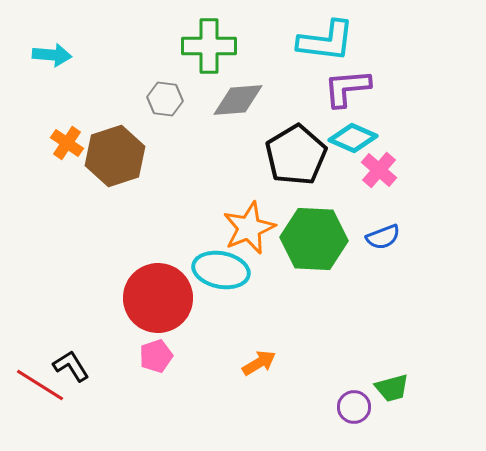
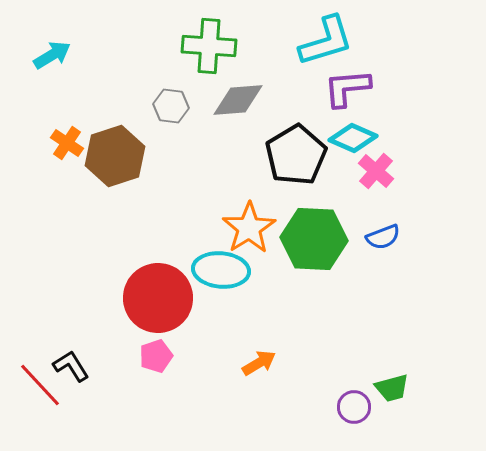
cyan L-shape: rotated 24 degrees counterclockwise
green cross: rotated 4 degrees clockwise
cyan arrow: rotated 36 degrees counterclockwise
gray hexagon: moved 6 px right, 7 px down
pink cross: moved 3 px left, 1 px down
orange star: rotated 10 degrees counterclockwise
cyan ellipse: rotated 6 degrees counterclockwise
red line: rotated 15 degrees clockwise
